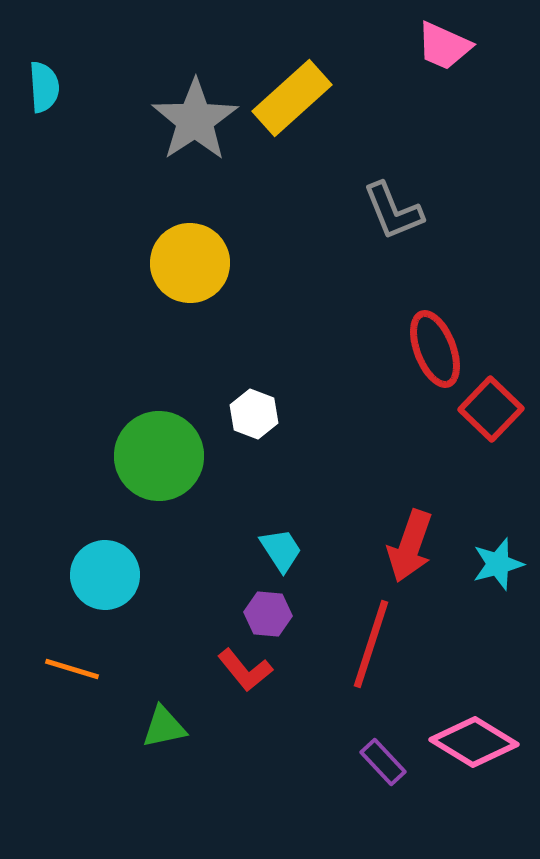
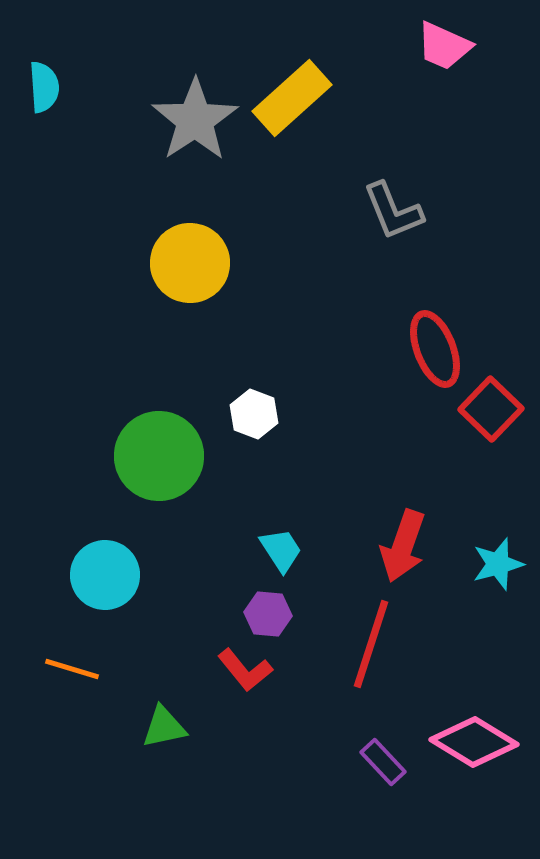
red arrow: moved 7 px left
